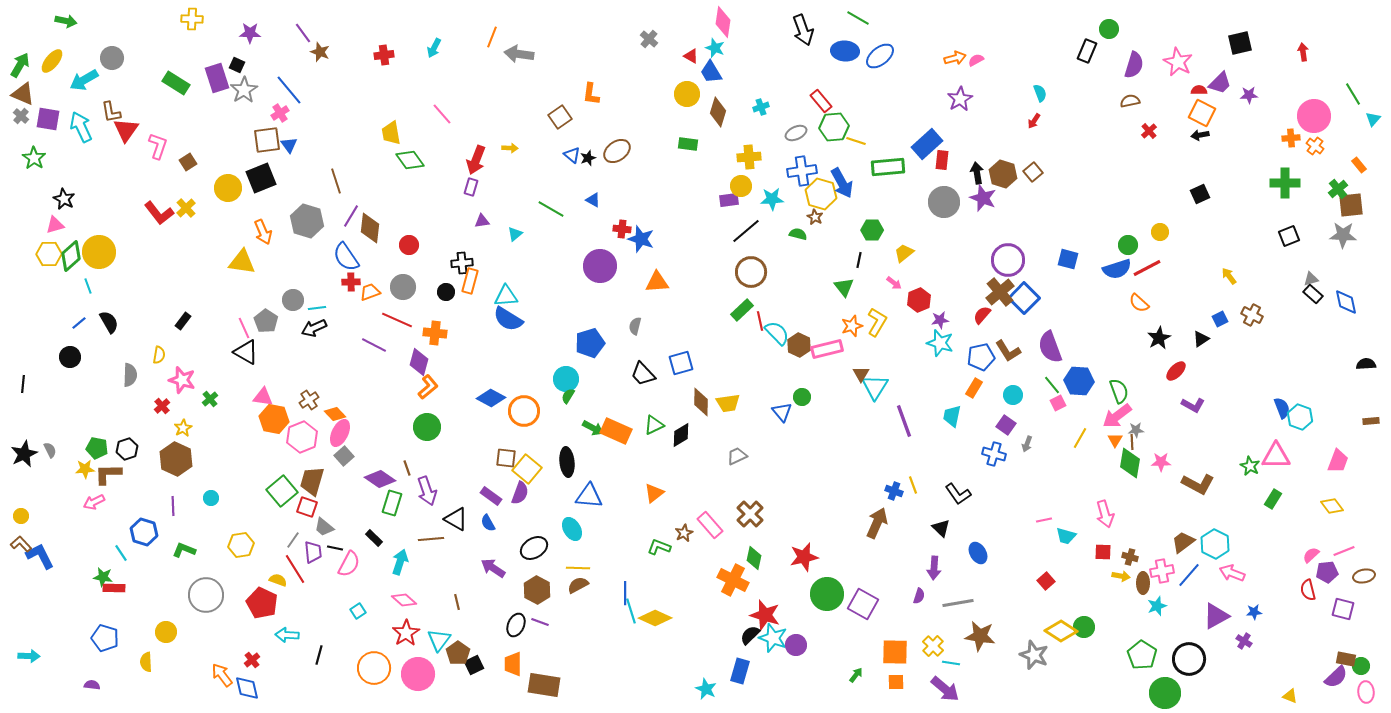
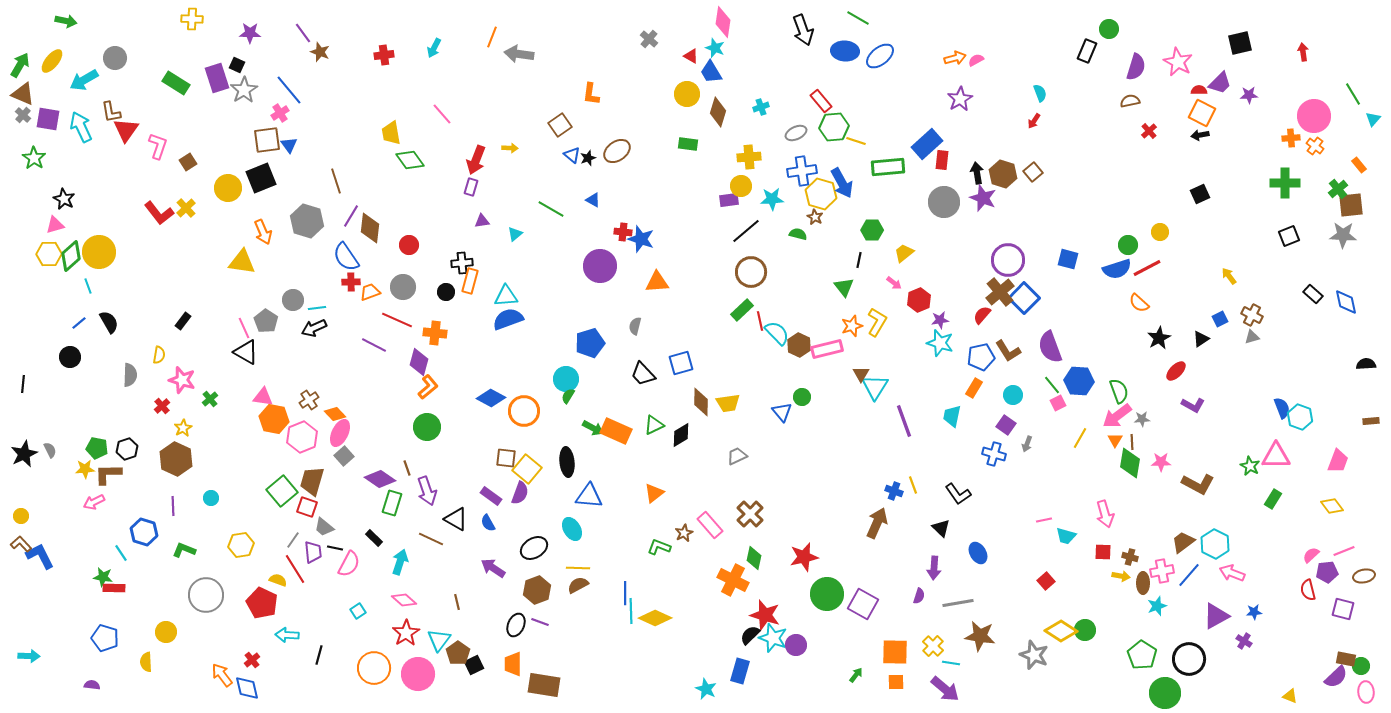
gray circle at (112, 58): moved 3 px right
purple semicircle at (1134, 65): moved 2 px right, 2 px down
gray cross at (21, 116): moved 2 px right, 1 px up
brown square at (560, 117): moved 8 px down
red cross at (622, 229): moved 1 px right, 3 px down
gray triangle at (1311, 279): moved 59 px left, 58 px down
blue semicircle at (508, 319): rotated 128 degrees clockwise
gray star at (1136, 430): moved 6 px right, 11 px up
brown line at (431, 539): rotated 30 degrees clockwise
brown hexagon at (537, 590): rotated 12 degrees clockwise
cyan line at (631, 611): rotated 15 degrees clockwise
green circle at (1084, 627): moved 1 px right, 3 px down
